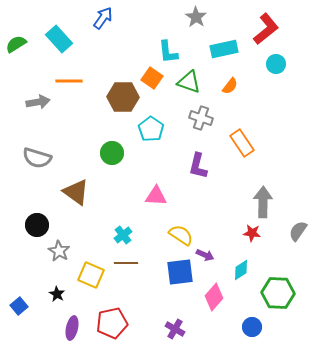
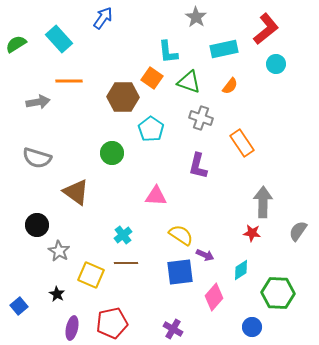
purple cross at (175, 329): moved 2 px left
